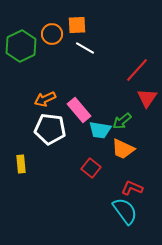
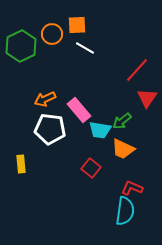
cyan semicircle: rotated 44 degrees clockwise
